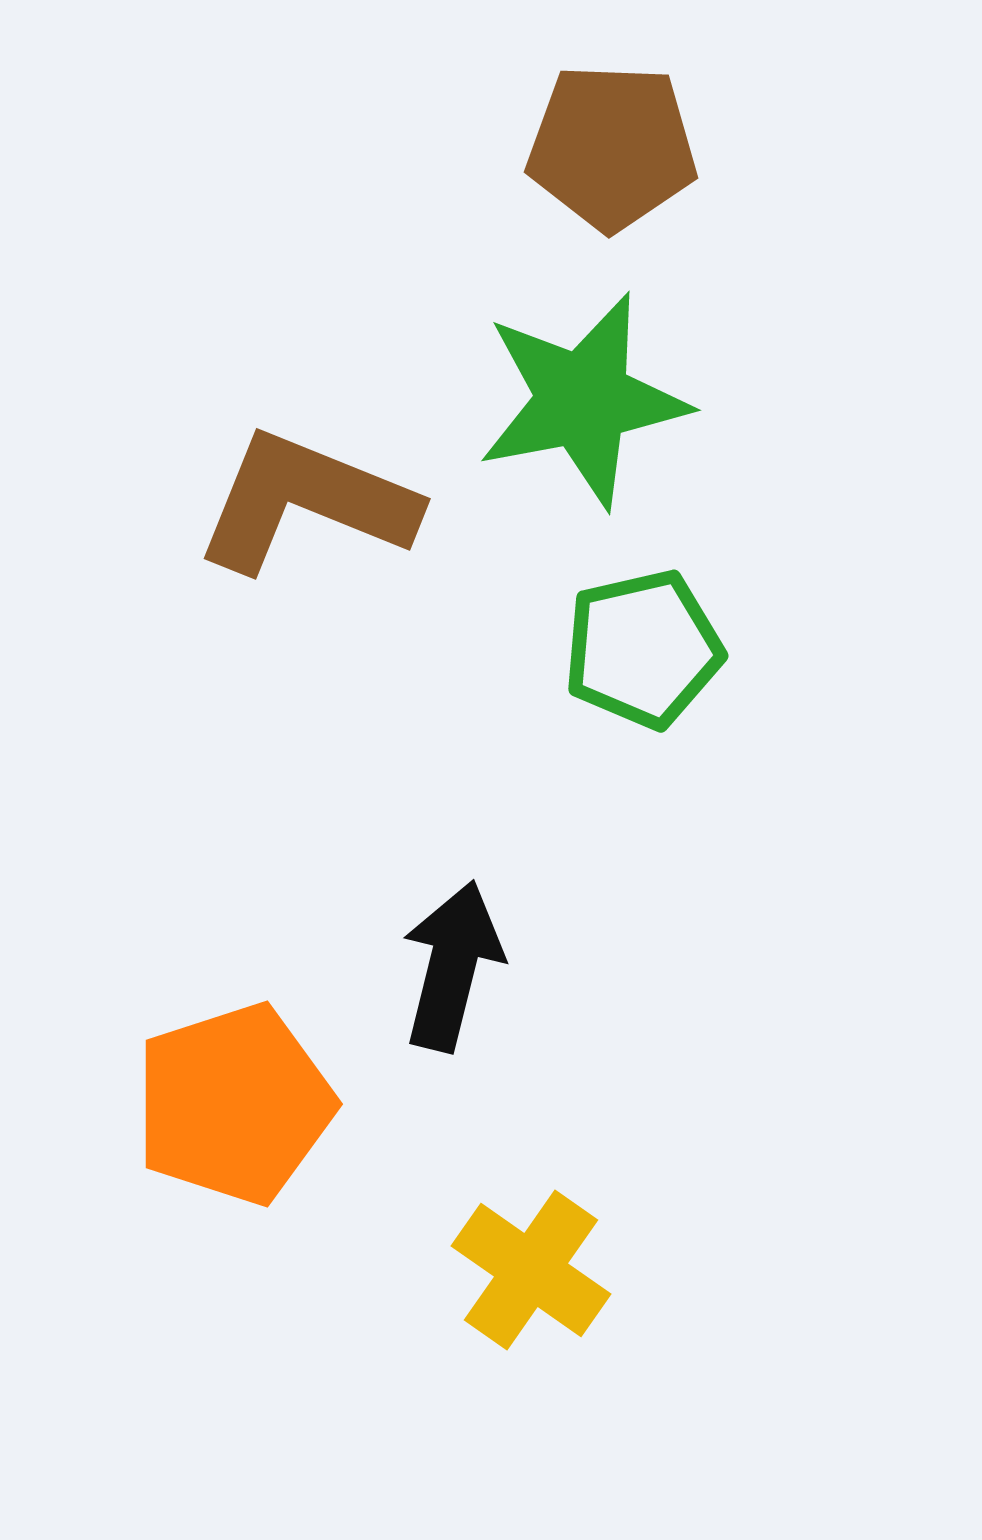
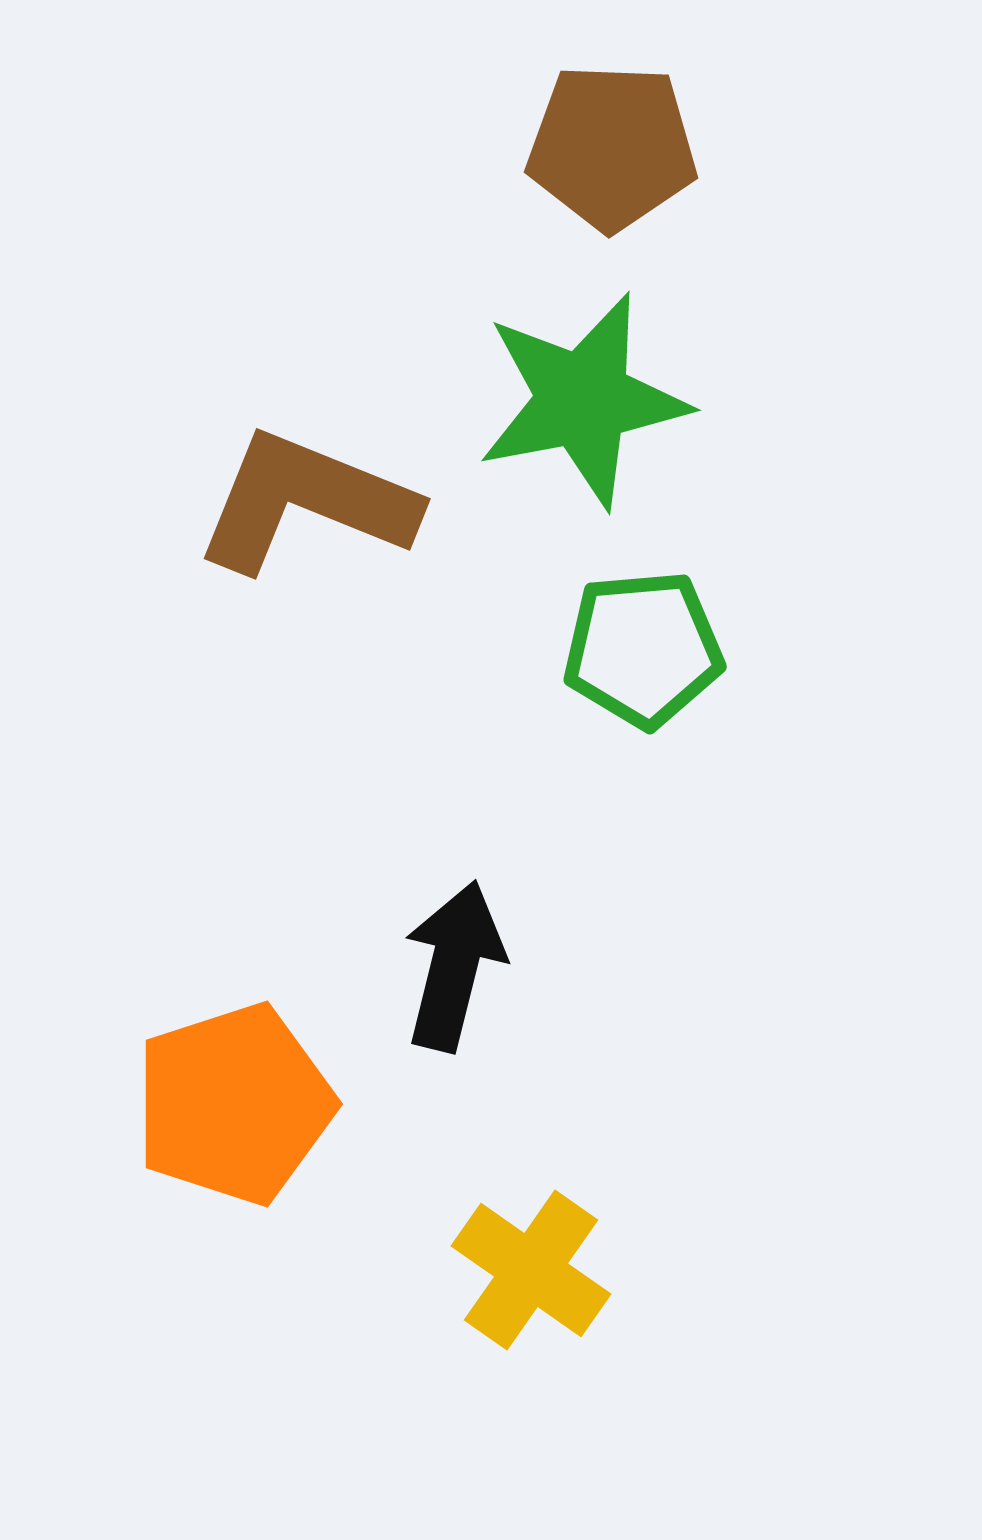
green pentagon: rotated 8 degrees clockwise
black arrow: moved 2 px right
